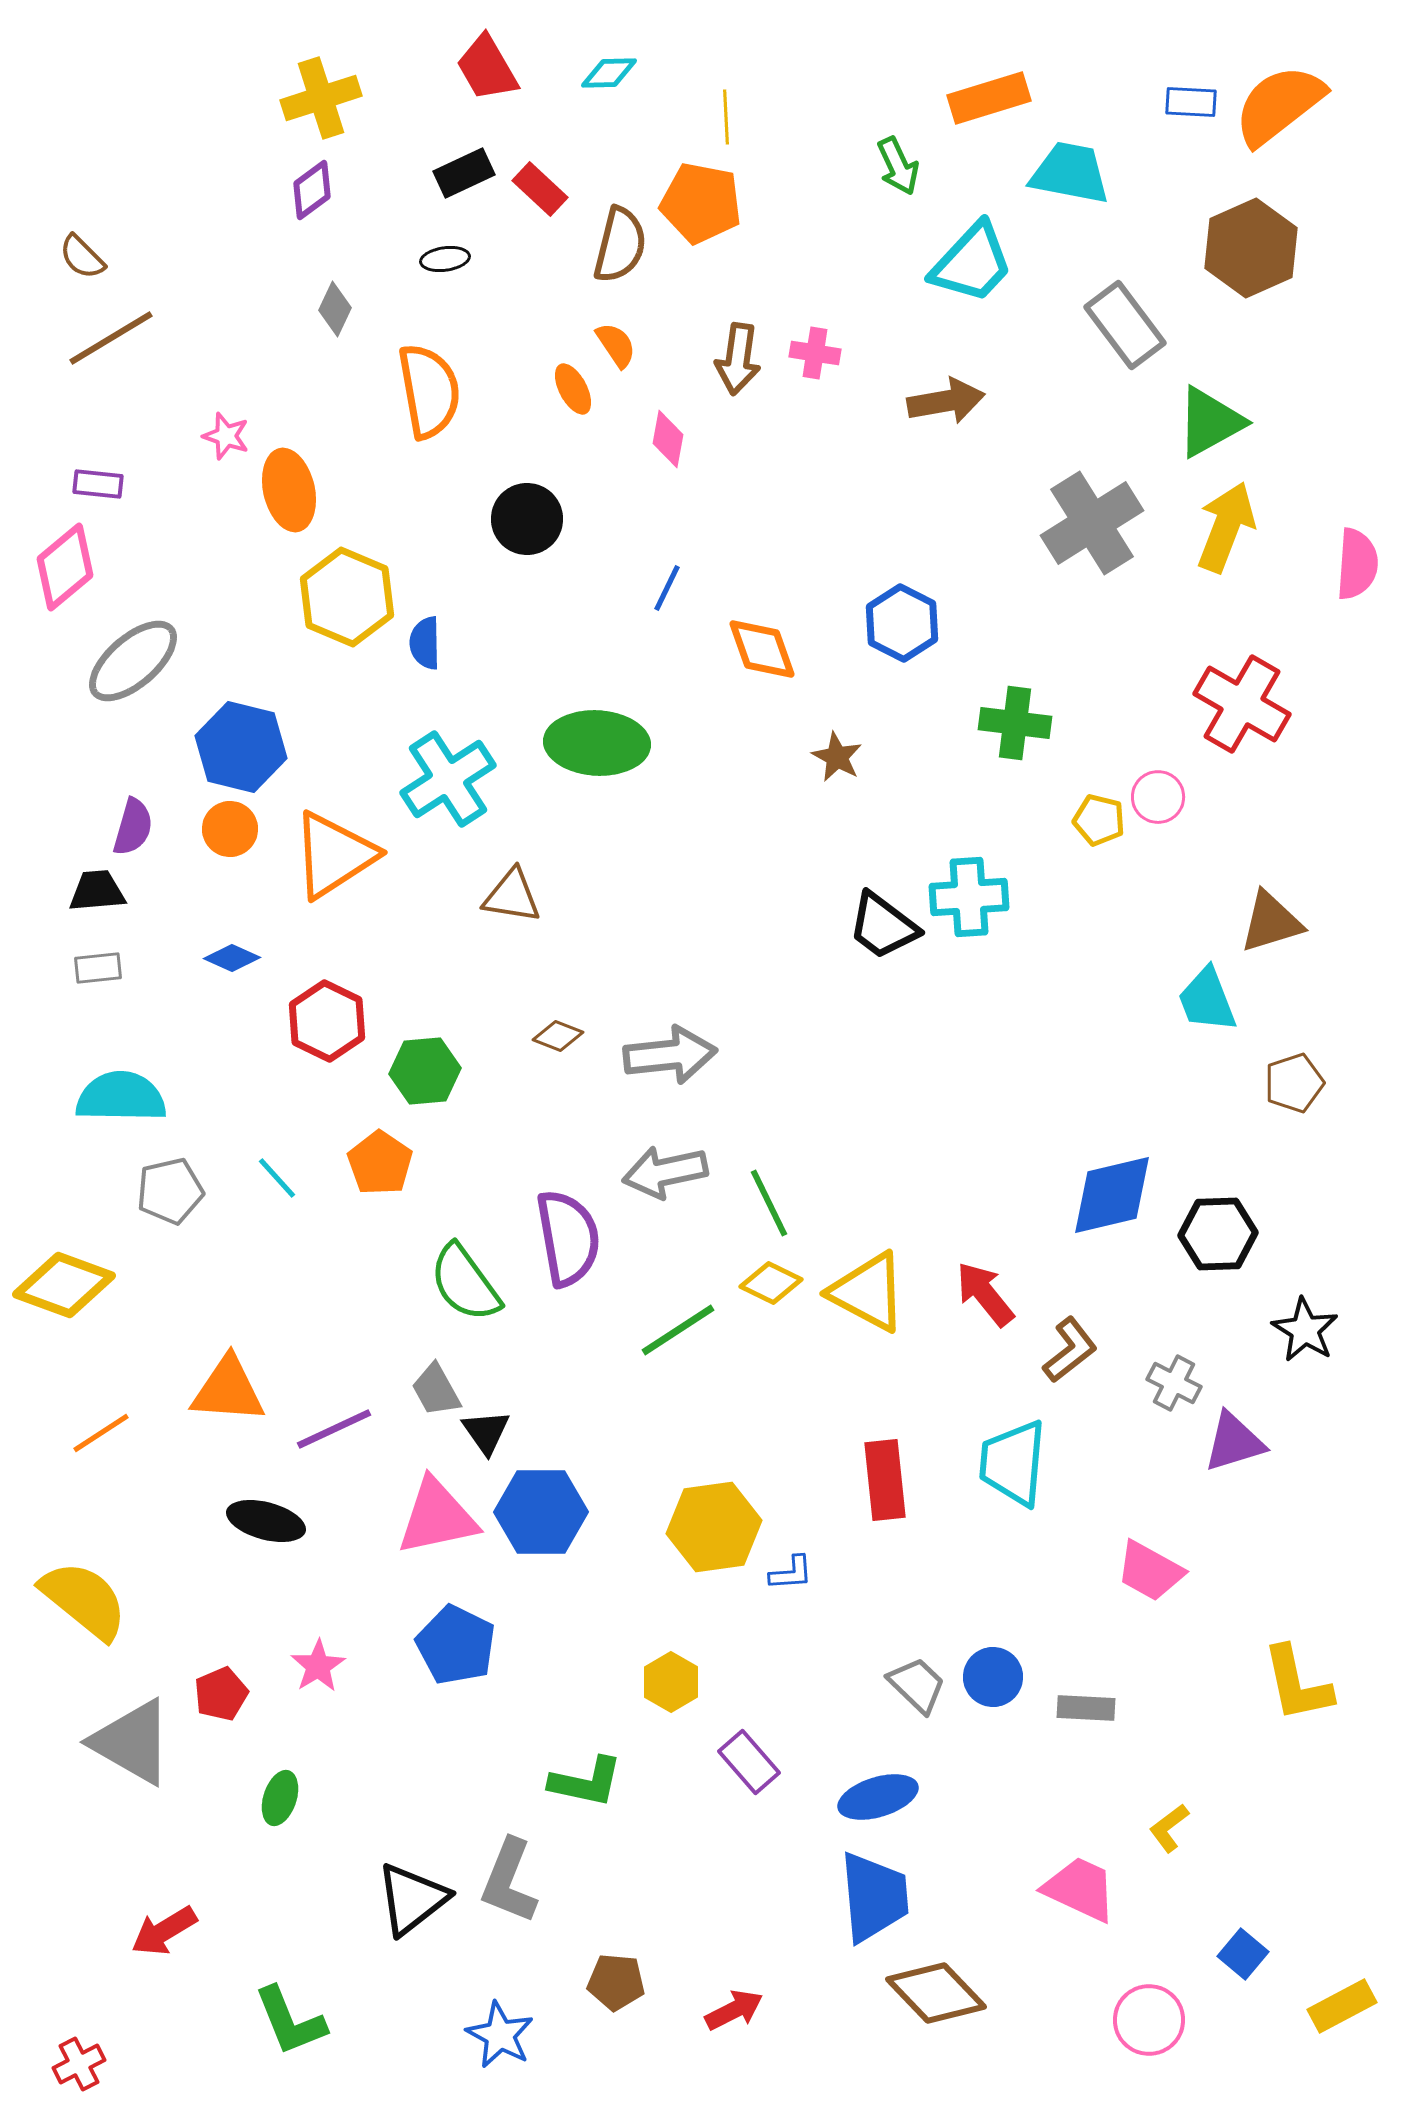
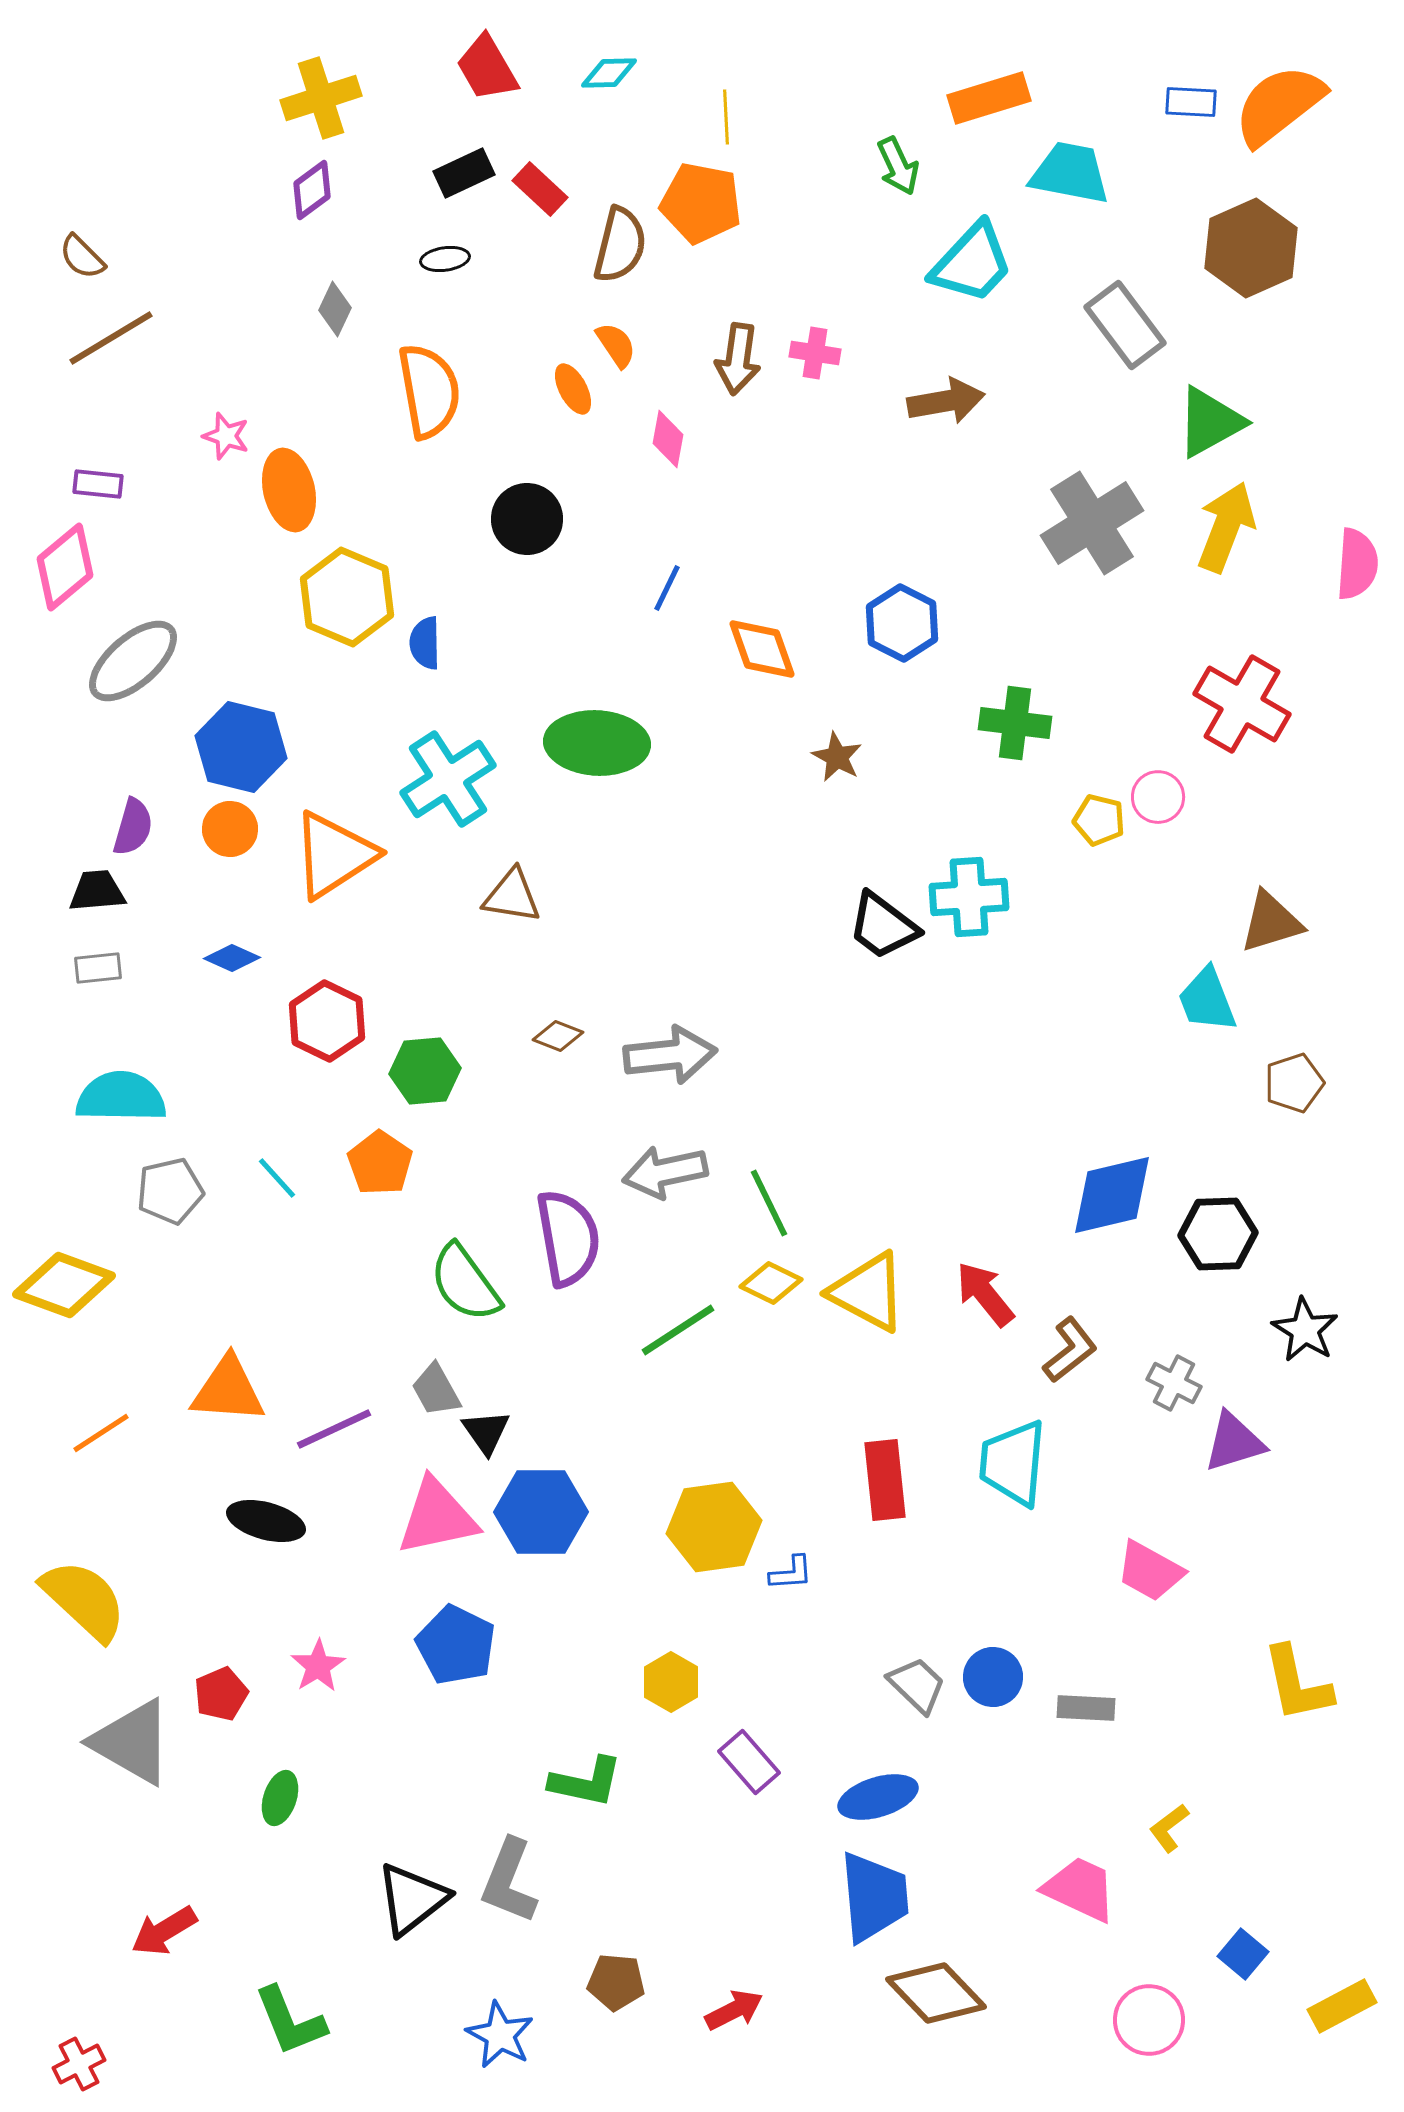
yellow semicircle at (84, 1600): rotated 4 degrees clockwise
